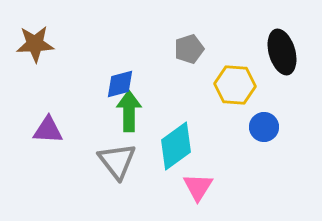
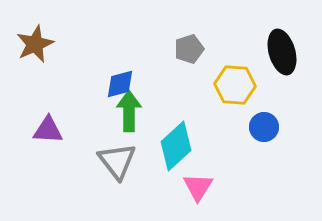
brown star: rotated 21 degrees counterclockwise
cyan diamond: rotated 6 degrees counterclockwise
